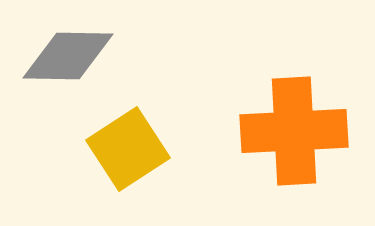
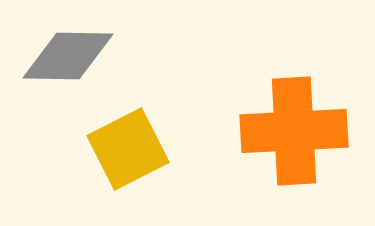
yellow square: rotated 6 degrees clockwise
